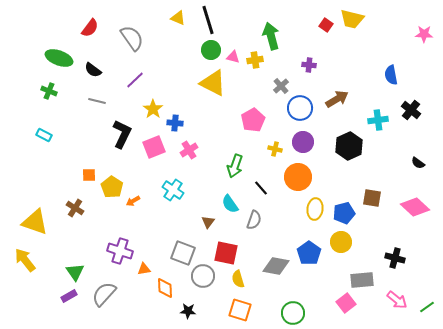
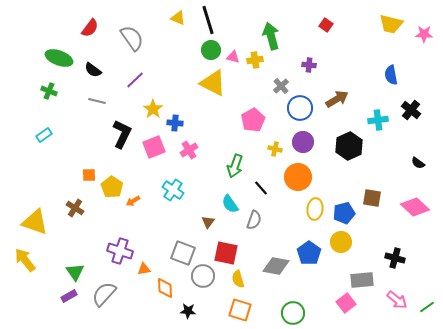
yellow trapezoid at (352, 19): moved 39 px right, 5 px down
cyan rectangle at (44, 135): rotated 63 degrees counterclockwise
